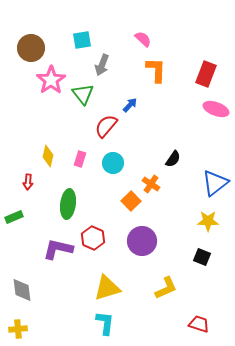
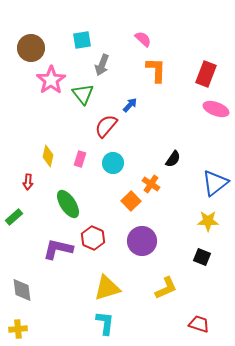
green ellipse: rotated 40 degrees counterclockwise
green rectangle: rotated 18 degrees counterclockwise
